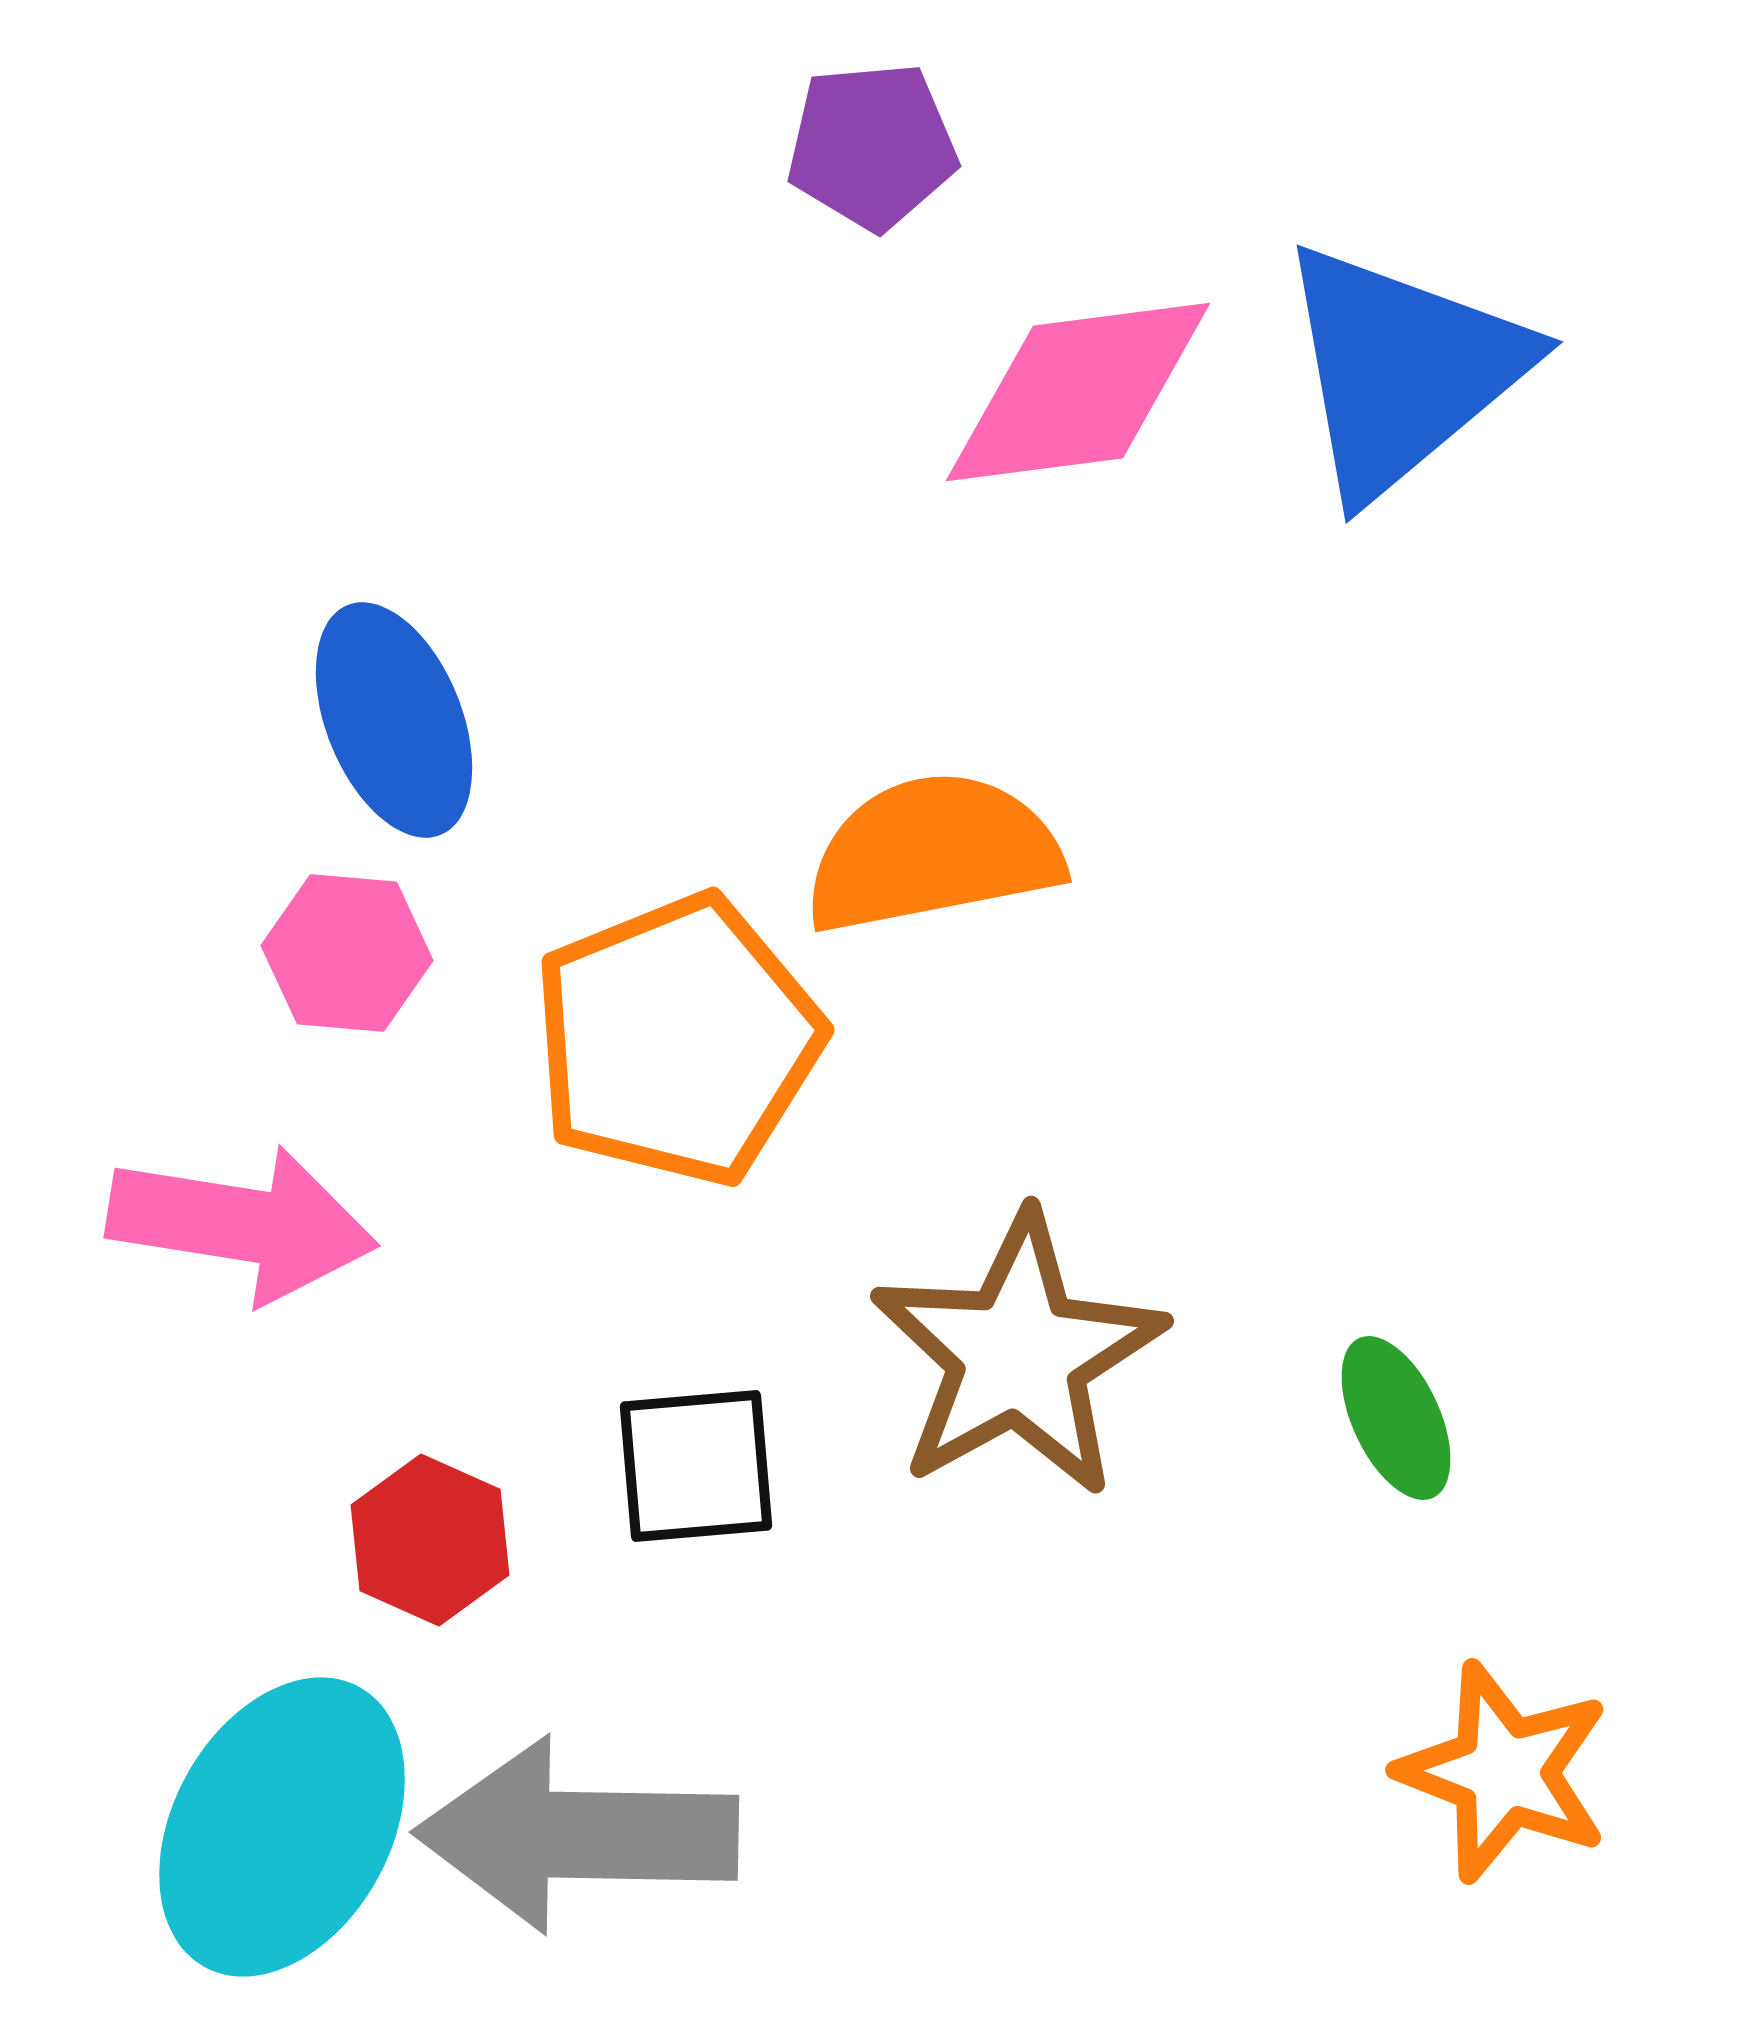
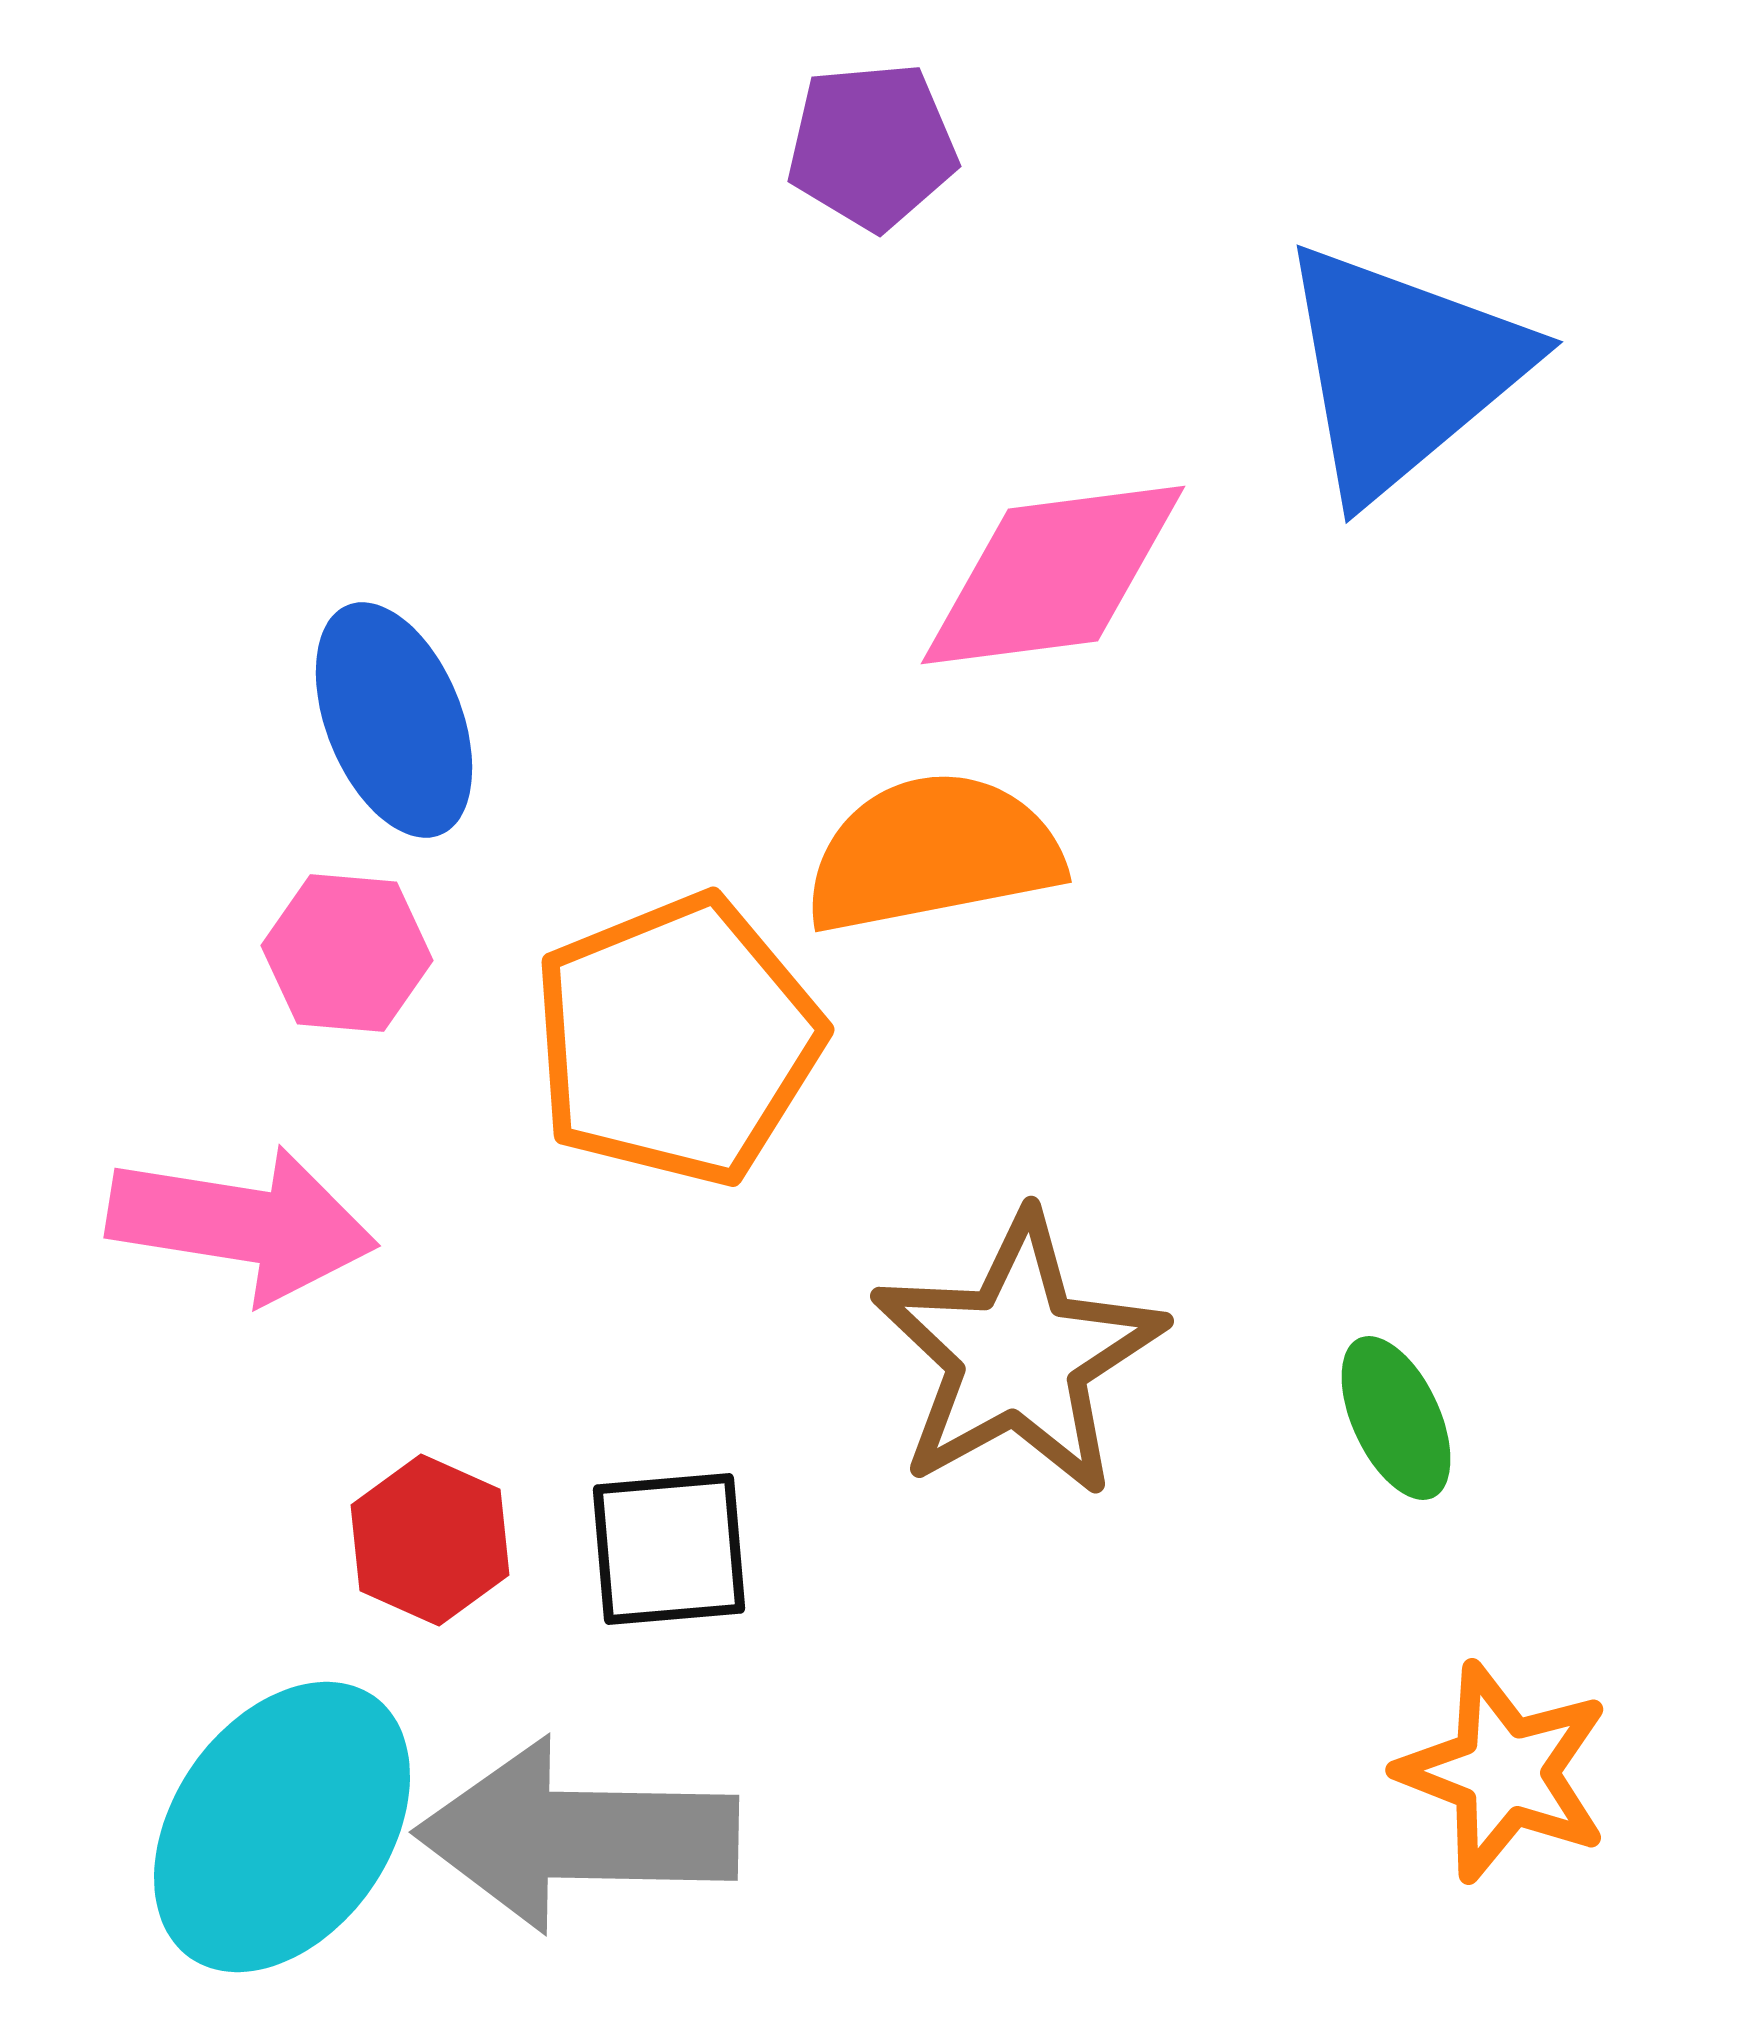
pink diamond: moved 25 px left, 183 px down
black square: moved 27 px left, 83 px down
cyan ellipse: rotated 6 degrees clockwise
